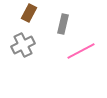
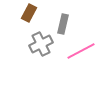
gray cross: moved 18 px right, 1 px up
